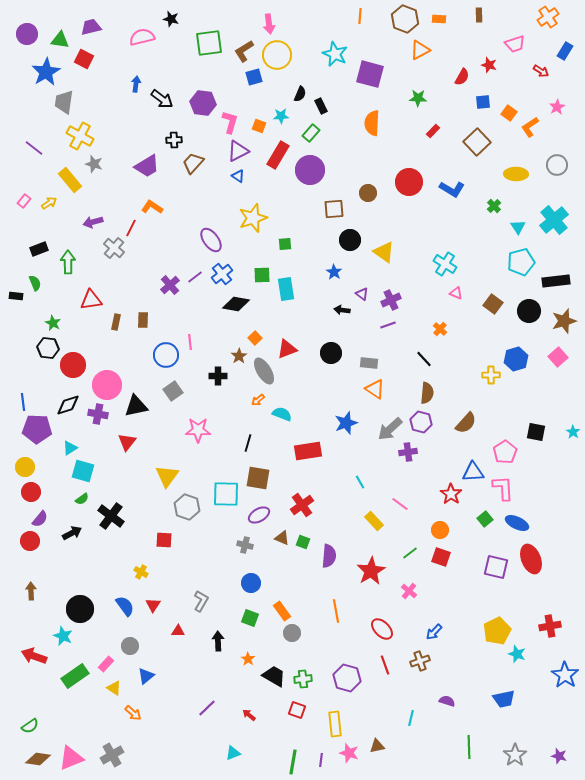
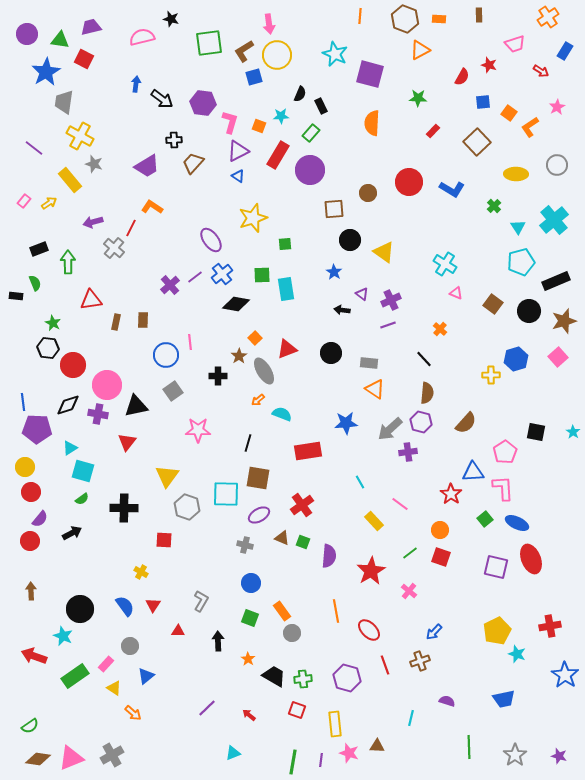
black rectangle at (556, 281): rotated 16 degrees counterclockwise
blue star at (346, 423): rotated 15 degrees clockwise
black cross at (111, 516): moved 13 px right, 8 px up; rotated 36 degrees counterclockwise
red ellipse at (382, 629): moved 13 px left, 1 px down
brown triangle at (377, 746): rotated 14 degrees clockwise
